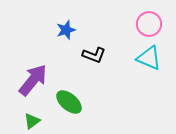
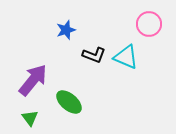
cyan triangle: moved 23 px left, 1 px up
green triangle: moved 2 px left, 3 px up; rotated 30 degrees counterclockwise
